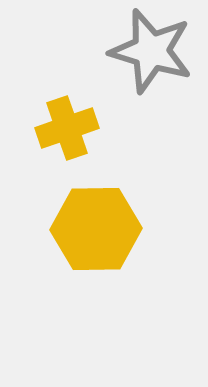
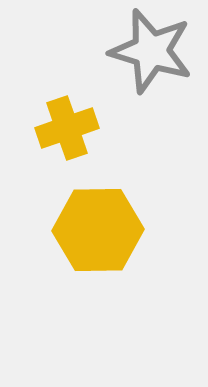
yellow hexagon: moved 2 px right, 1 px down
